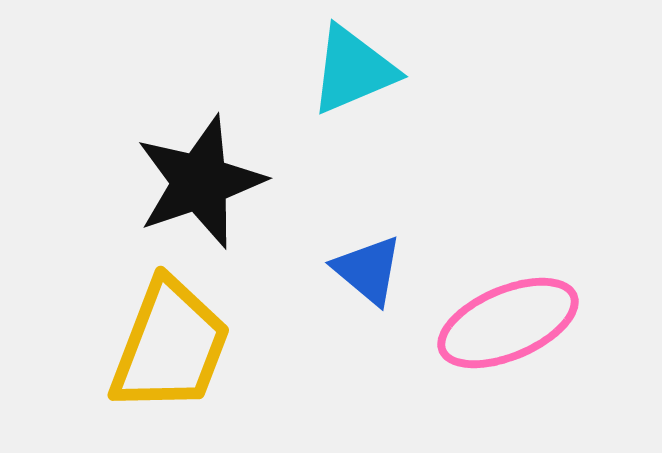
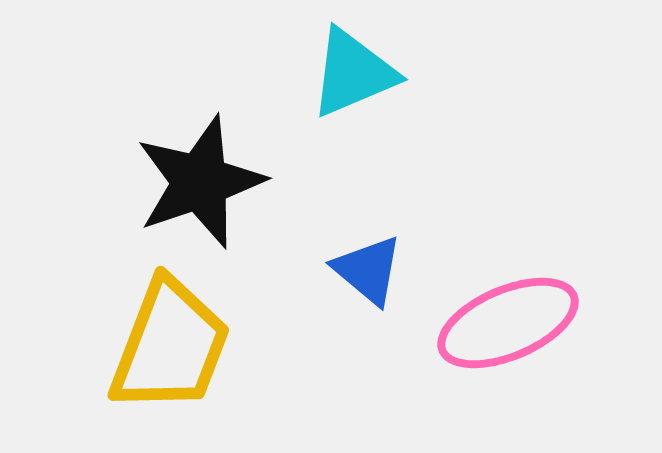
cyan triangle: moved 3 px down
